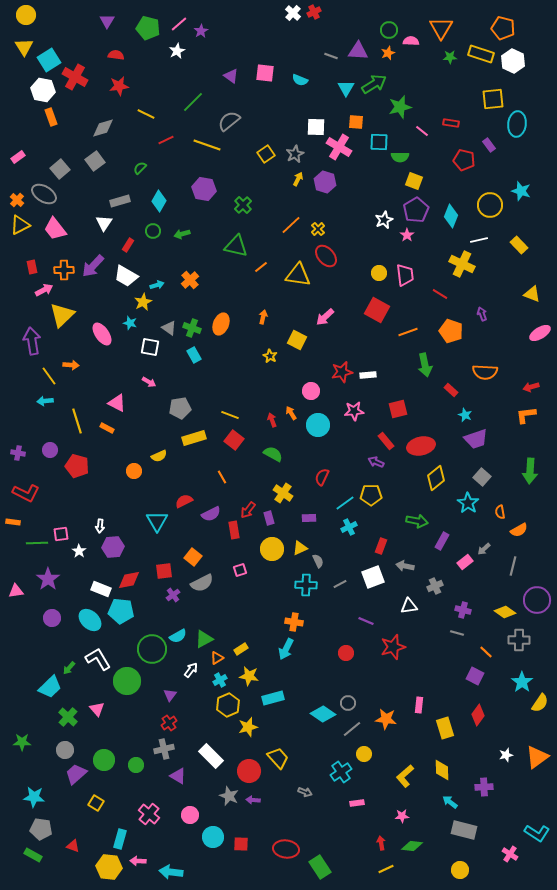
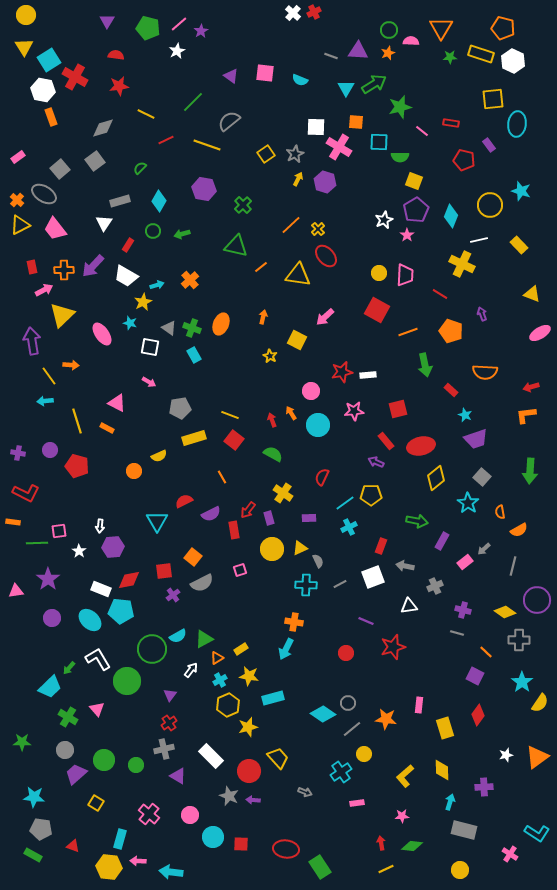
pink trapezoid at (405, 275): rotated 10 degrees clockwise
pink square at (61, 534): moved 2 px left, 3 px up
green cross at (68, 717): rotated 12 degrees counterclockwise
cyan arrow at (450, 802): rotated 70 degrees clockwise
